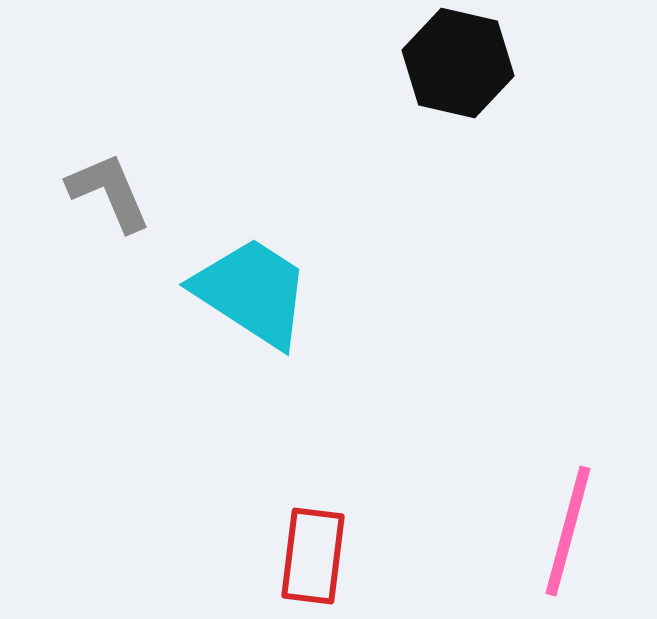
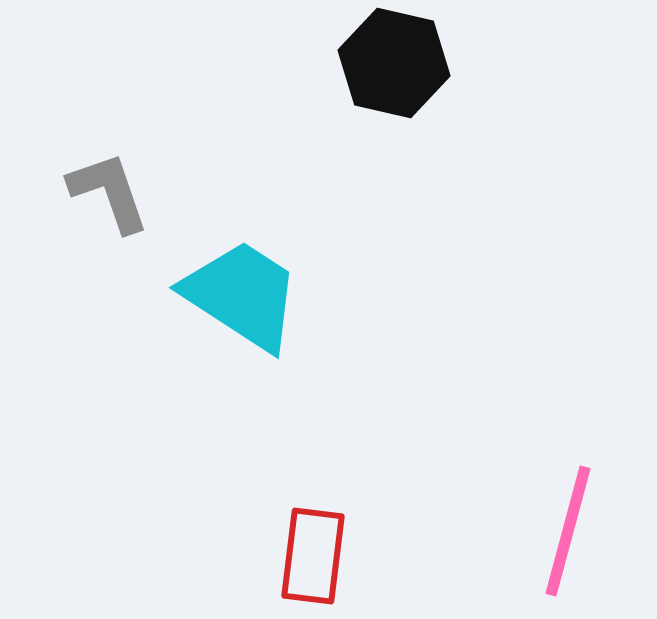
black hexagon: moved 64 px left
gray L-shape: rotated 4 degrees clockwise
cyan trapezoid: moved 10 px left, 3 px down
